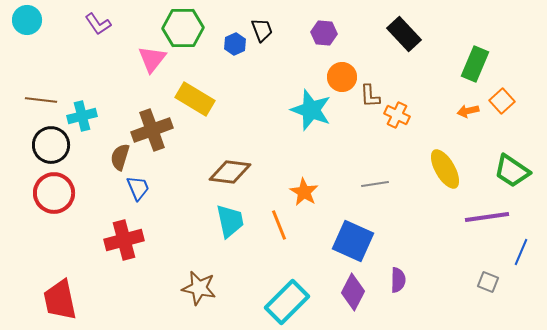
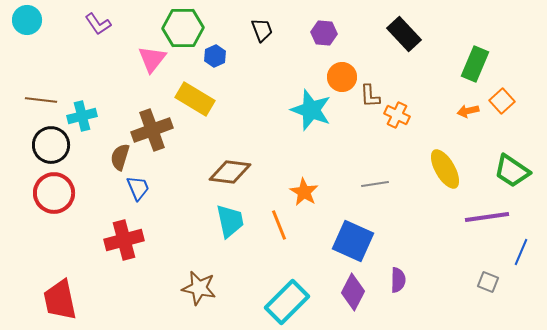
blue hexagon: moved 20 px left, 12 px down
